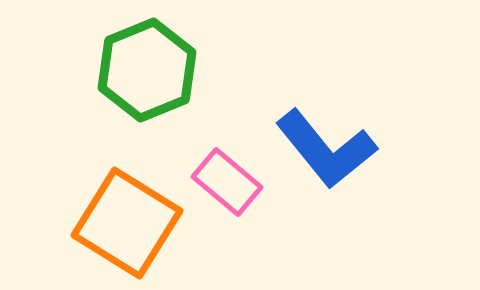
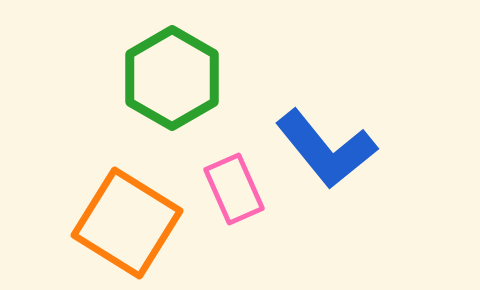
green hexagon: moved 25 px right, 8 px down; rotated 8 degrees counterclockwise
pink rectangle: moved 7 px right, 7 px down; rotated 26 degrees clockwise
